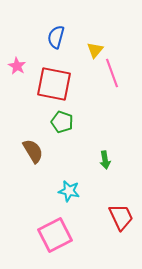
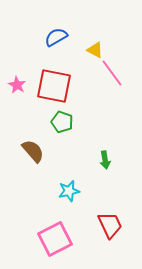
blue semicircle: rotated 45 degrees clockwise
yellow triangle: rotated 42 degrees counterclockwise
pink star: moved 19 px down
pink line: rotated 16 degrees counterclockwise
red square: moved 2 px down
brown semicircle: rotated 10 degrees counterclockwise
cyan star: rotated 25 degrees counterclockwise
red trapezoid: moved 11 px left, 8 px down
pink square: moved 4 px down
